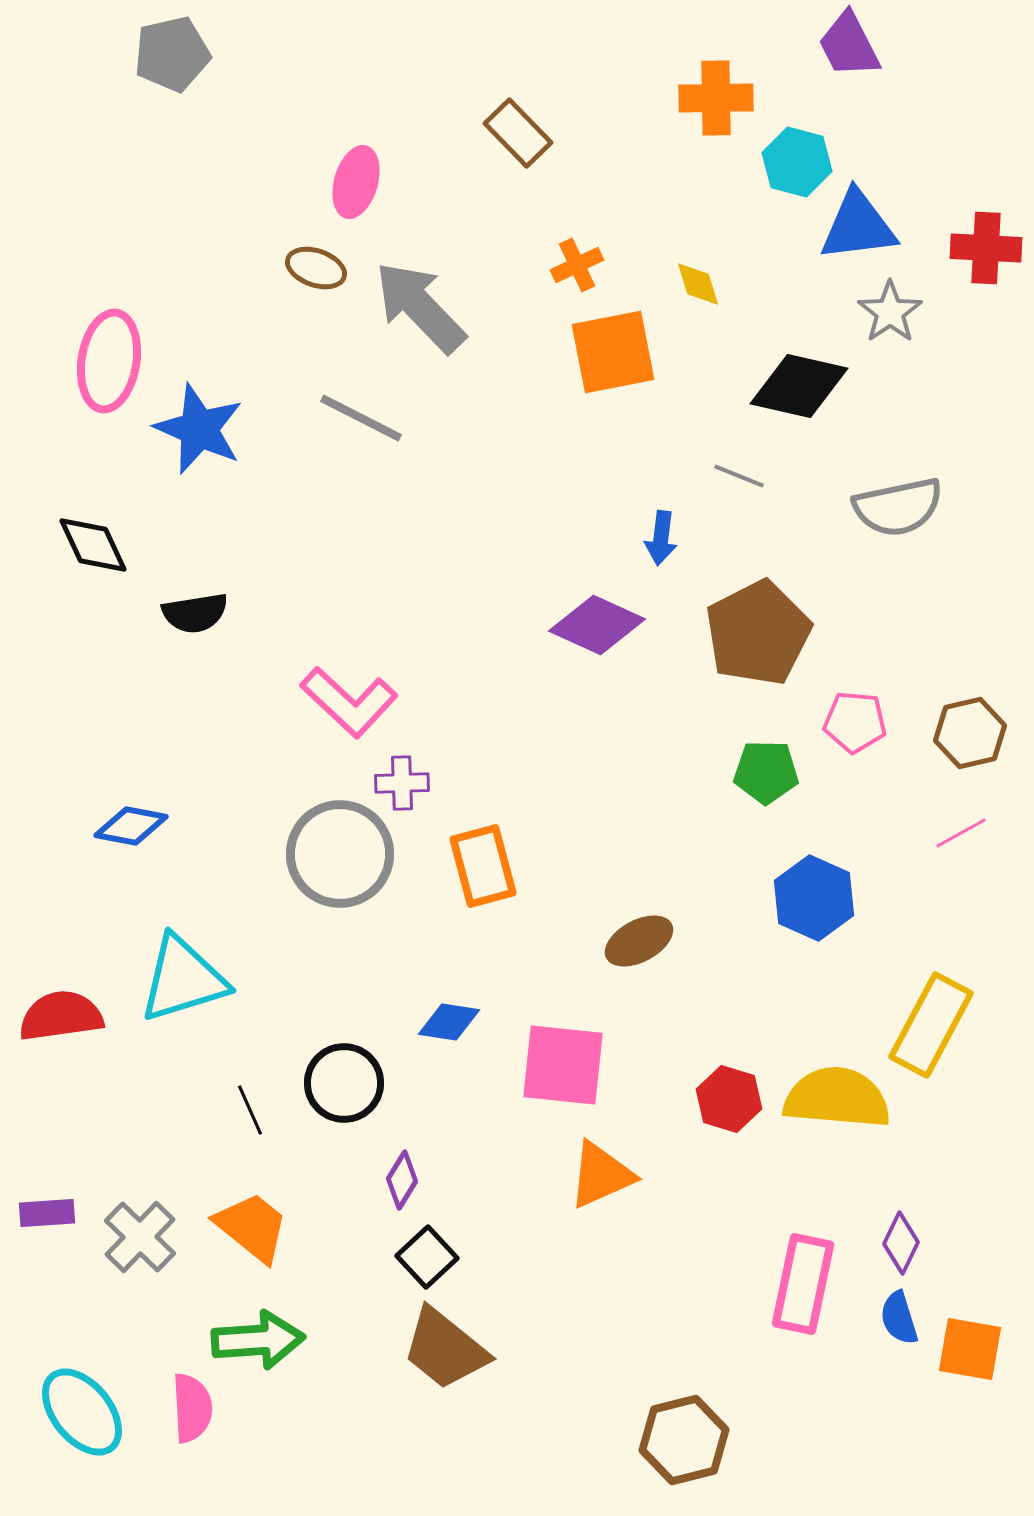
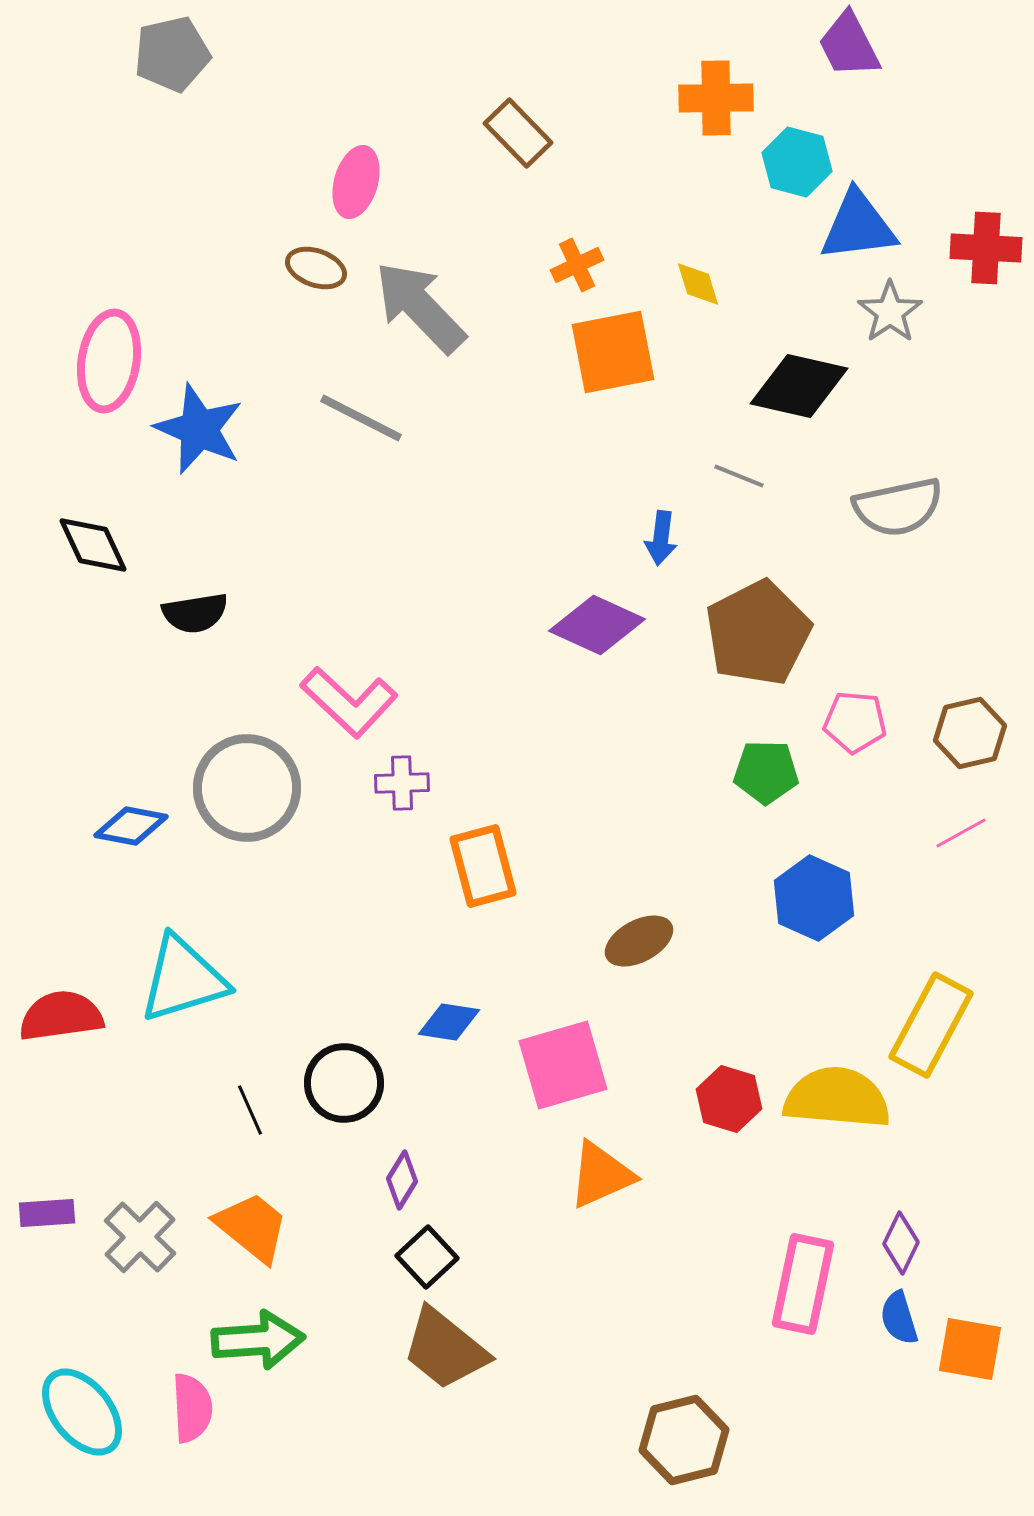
gray circle at (340, 854): moved 93 px left, 66 px up
pink square at (563, 1065): rotated 22 degrees counterclockwise
